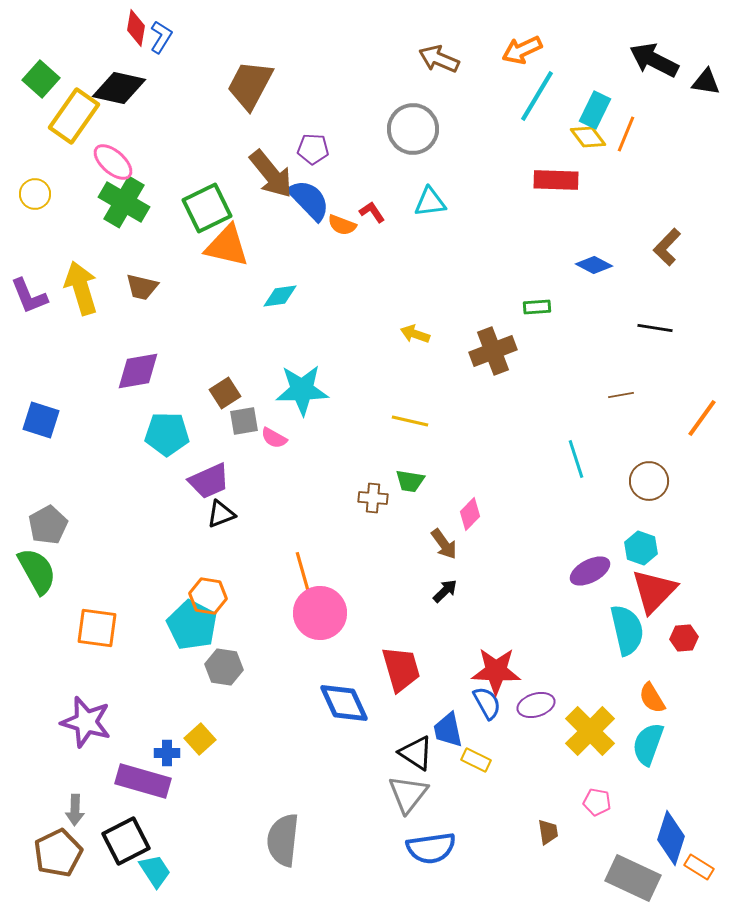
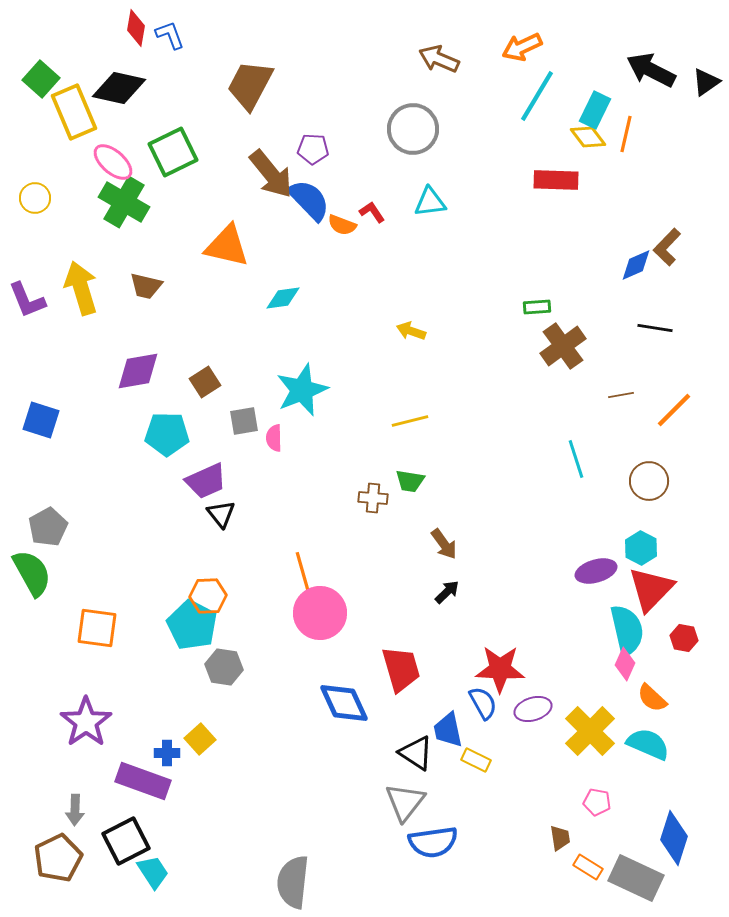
blue L-shape at (161, 37): moved 9 px right, 2 px up; rotated 52 degrees counterclockwise
orange arrow at (522, 50): moved 3 px up
black arrow at (654, 60): moved 3 px left, 10 px down
black triangle at (706, 82): rotated 44 degrees counterclockwise
yellow rectangle at (74, 116): moved 4 px up; rotated 58 degrees counterclockwise
orange line at (626, 134): rotated 9 degrees counterclockwise
yellow circle at (35, 194): moved 4 px down
green square at (207, 208): moved 34 px left, 56 px up
blue diamond at (594, 265): moved 42 px right; rotated 51 degrees counterclockwise
brown trapezoid at (142, 287): moved 4 px right, 1 px up
purple L-shape at (29, 296): moved 2 px left, 4 px down
cyan diamond at (280, 296): moved 3 px right, 2 px down
yellow arrow at (415, 334): moved 4 px left, 3 px up
brown cross at (493, 351): moved 70 px right, 5 px up; rotated 15 degrees counterclockwise
cyan star at (302, 390): rotated 20 degrees counterclockwise
brown square at (225, 393): moved 20 px left, 11 px up
orange line at (702, 418): moved 28 px left, 8 px up; rotated 9 degrees clockwise
yellow line at (410, 421): rotated 27 degrees counterclockwise
pink semicircle at (274, 438): rotated 60 degrees clockwise
purple trapezoid at (209, 481): moved 3 px left
black triangle at (221, 514): rotated 48 degrees counterclockwise
pink diamond at (470, 514): moved 155 px right, 150 px down; rotated 20 degrees counterclockwise
gray pentagon at (48, 525): moved 2 px down
cyan hexagon at (641, 548): rotated 8 degrees clockwise
green semicircle at (37, 571): moved 5 px left, 2 px down
purple ellipse at (590, 571): moved 6 px right; rotated 12 degrees clockwise
black arrow at (445, 591): moved 2 px right, 1 px down
red triangle at (654, 591): moved 3 px left, 2 px up
orange hexagon at (208, 596): rotated 12 degrees counterclockwise
red hexagon at (684, 638): rotated 16 degrees clockwise
red star at (496, 671): moved 4 px right, 2 px up
orange semicircle at (652, 698): rotated 16 degrees counterclockwise
blue semicircle at (487, 703): moved 4 px left
purple ellipse at (536, 705): moved 3 px left, 4 px down
purple star at (86, 722): rotated 21 degrees clockwise
cyan semicircle at (648, 744): rotated 93 degrees clockwise
purple rectangle at (143, 781): rotated 4 degrees clockwise
gray triangle at (408, 794): moved 3 px left, 8 px down
brown trapezoid at (548, 832): moved 12 px right, 6 px down
blue diamond at (671, 838): moved 3 px right
gray semicircle at (283, 840): moved 10 px right, 42 px down
blue semicircle at (431, 848): moved 2 px right, 6 px up
brown pentagon at (58, 853): moved 5 px down
orange rectangle at (699, 867): moved 111 px left
cyan trapezoid at (155, 871): moved 2 px left, 1 px down
gray rectangle at (633, 878): moved 3 px right
